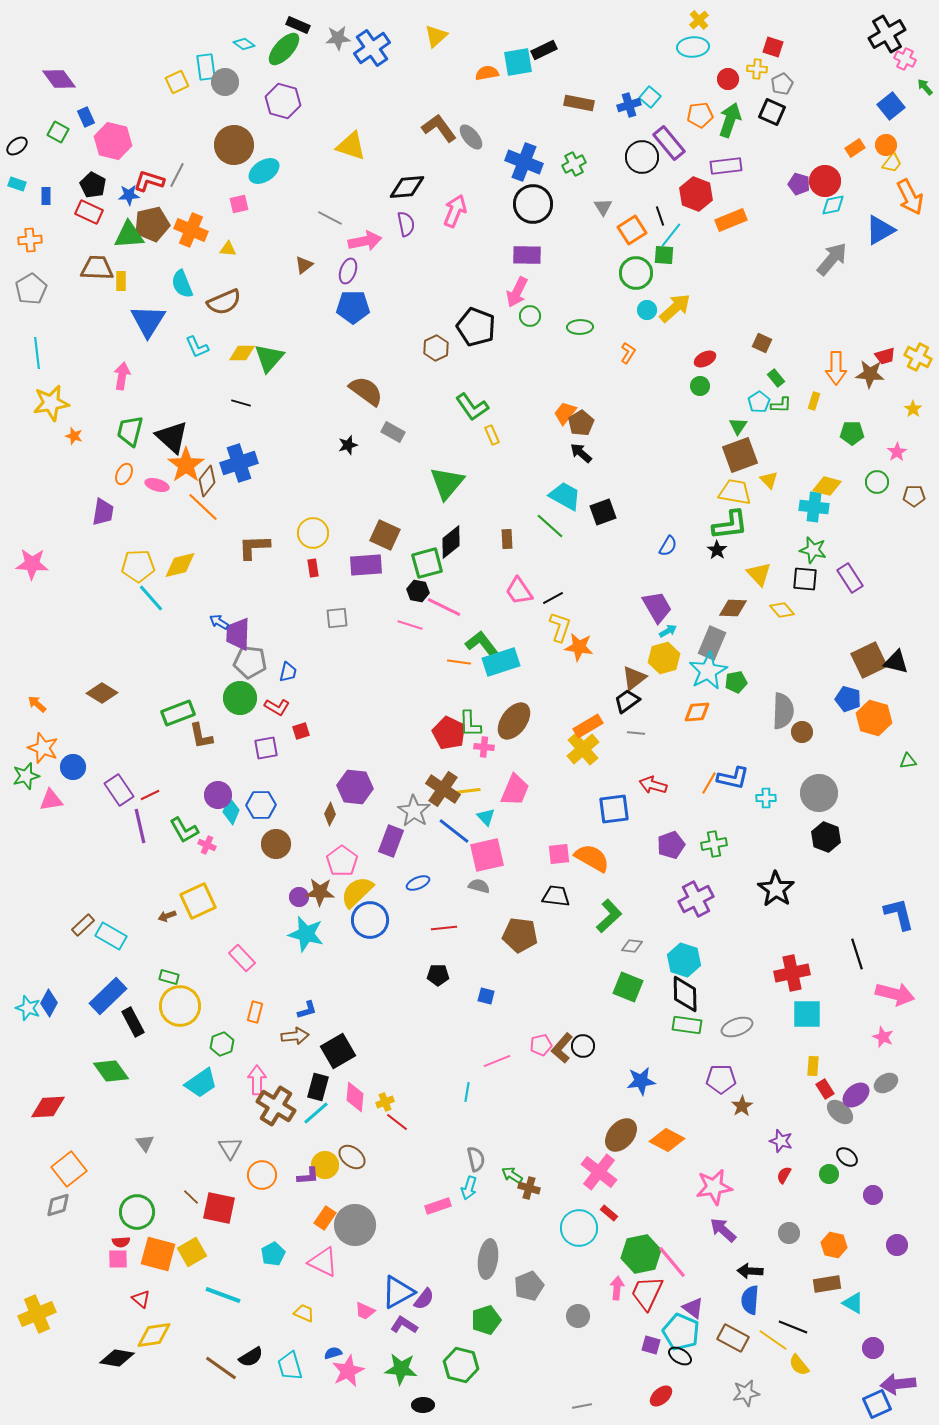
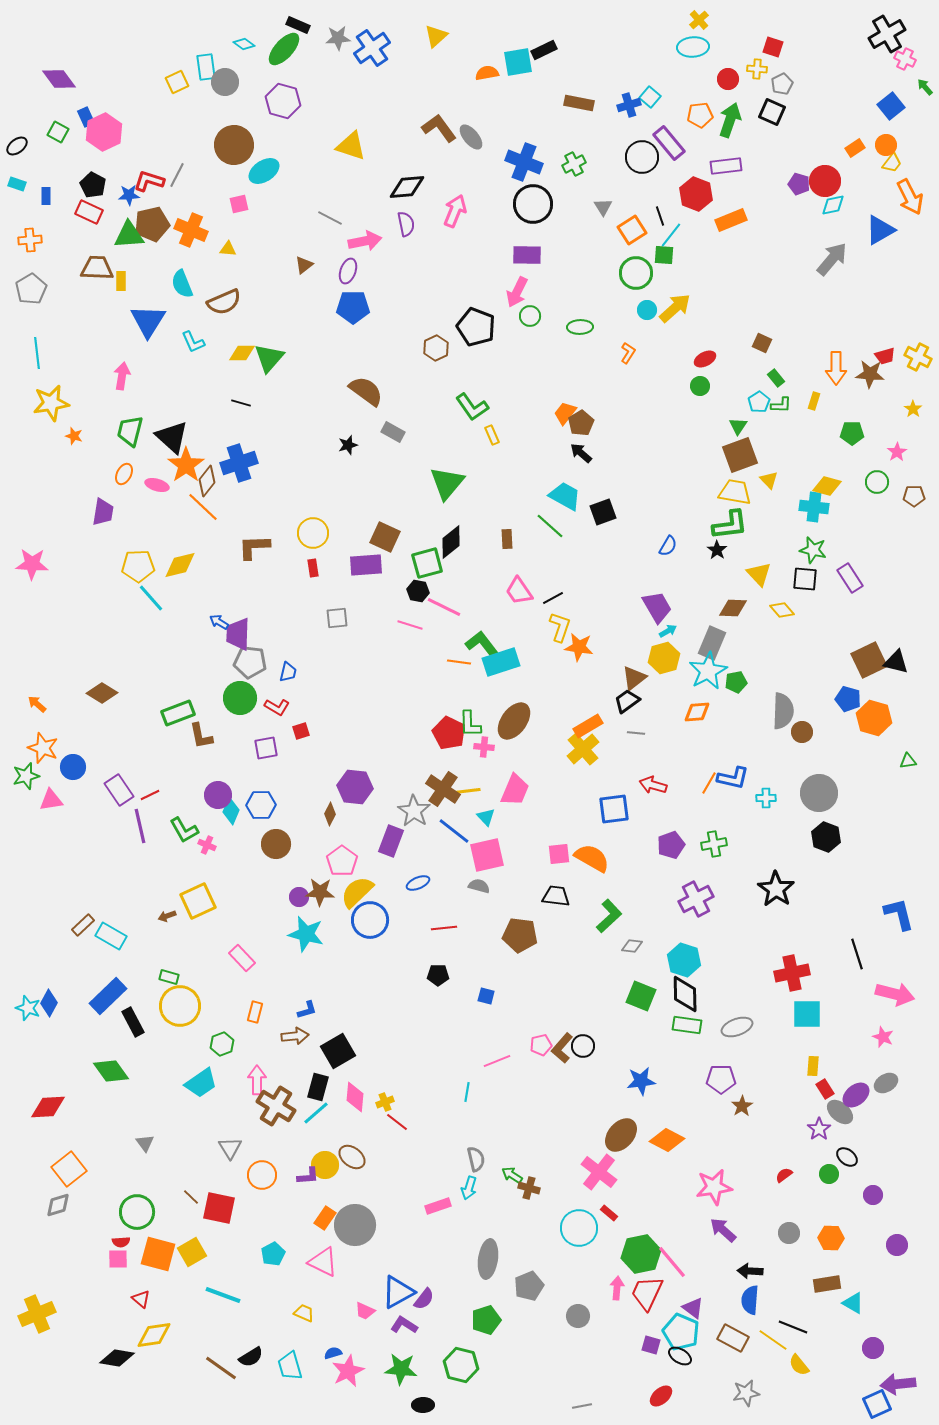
pink hexagon at (113, 141): moved 9 px left, 9 px up; rotated 21 degrees clockwise
cyan L-shape at (197, 347): moved 4 px left, 5 px up
brown square at (385, 535): moved 2 px down
green square at (628, 987): moved 13 px right, 9 px down
purple star at (781, 1141): moved 38 px right, 12 px up; rotated 20 degrees clockwise
red semicircle at (784, 1175): rotated 24 degrees clockwise
orange hexagon at (834, 1245): moved 3 px left, 7 px up; rotated 10 degrees counterclockwise
